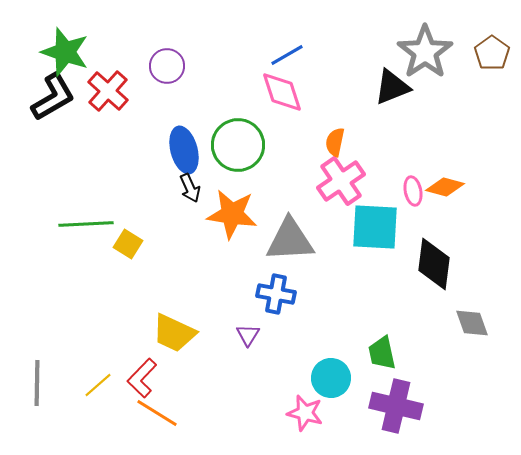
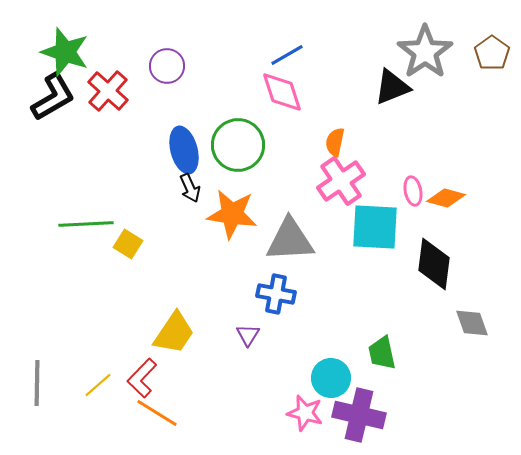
orange diamond: moved 1 px right, 11 px down
yellow trapezoid: rotated 81 degrees counterclockwise
purple cross: moved 37 px left, 9 px down
